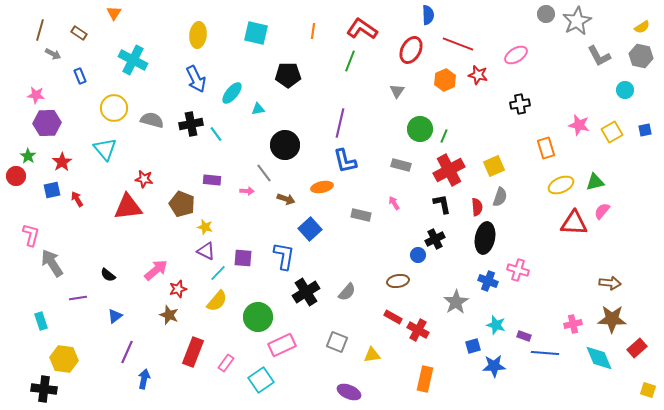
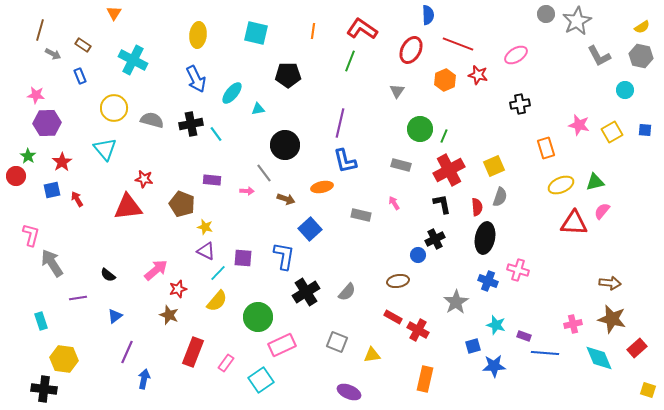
brown rectangle at (79, 33): moved 4 px right, 12 px down
blue square at (645, 130): rotated 16 degrees clockwise
brown star at (612, 319): rotated 12 degrees clockwise
